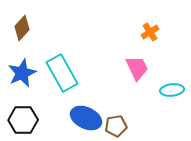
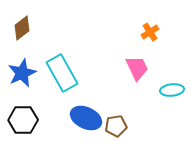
brown diamond: rotated 10 degrees clockwise
